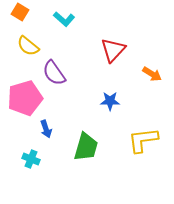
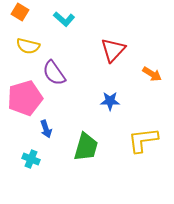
yellow semicircle: rotated 25 degrees counterclockwise
